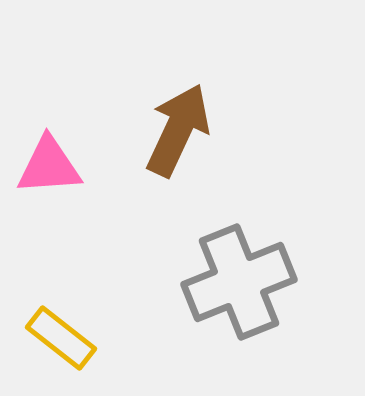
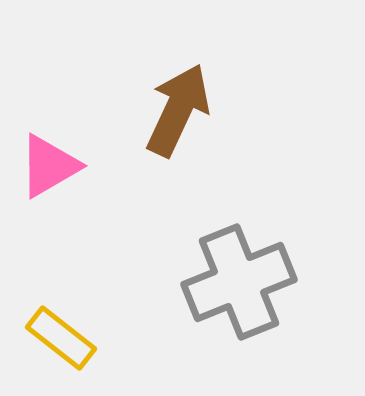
brown arrow: moved 20 px up
pink triangle: rotated 26 degrees counterclockwise
